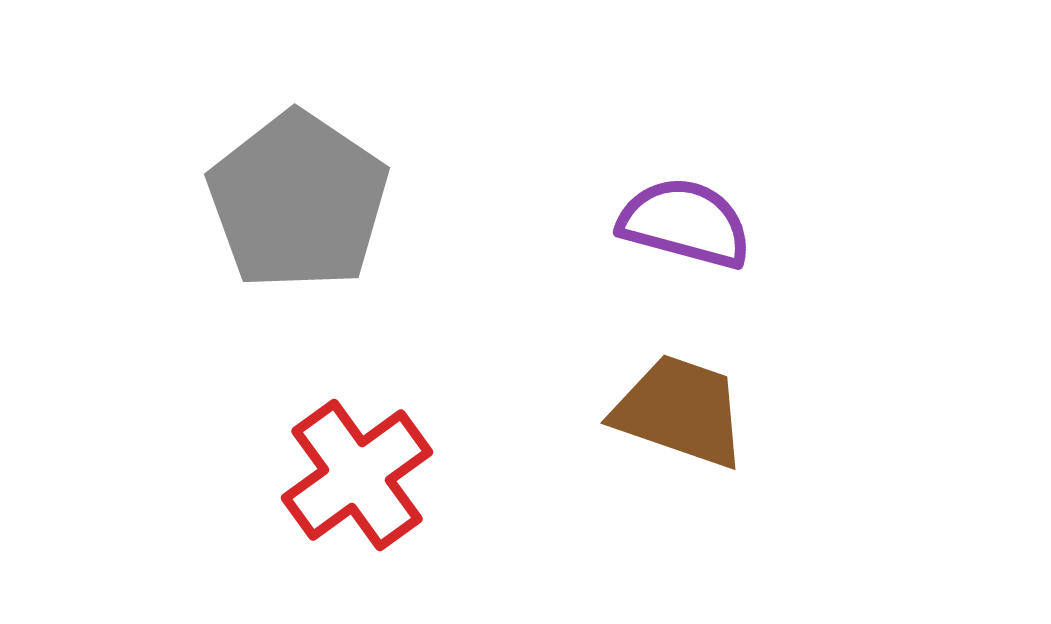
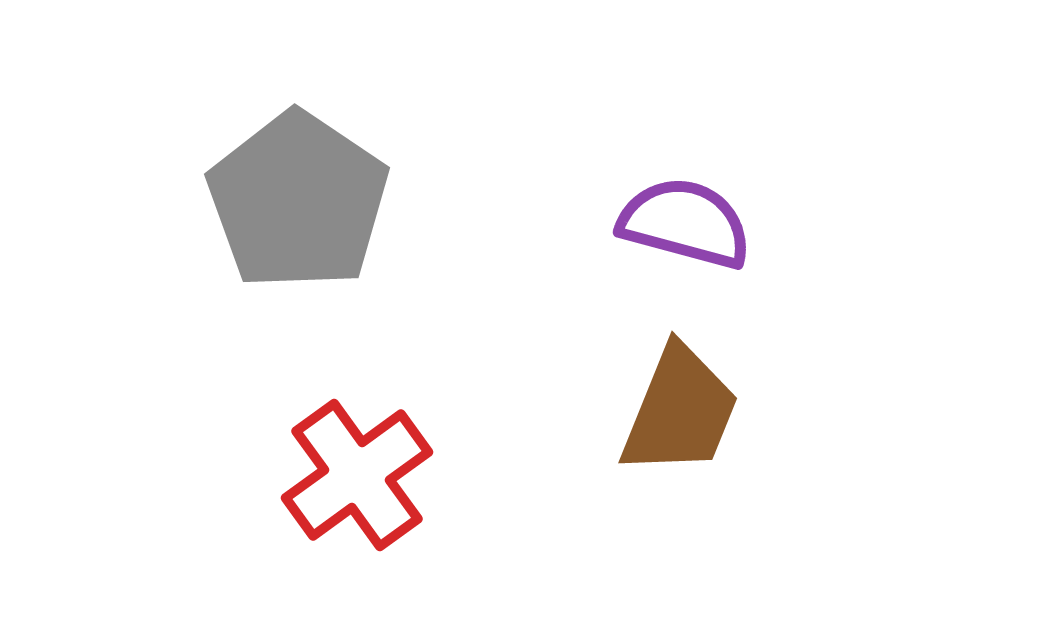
brown trapezoid: rotated 93 degrees clockwise
